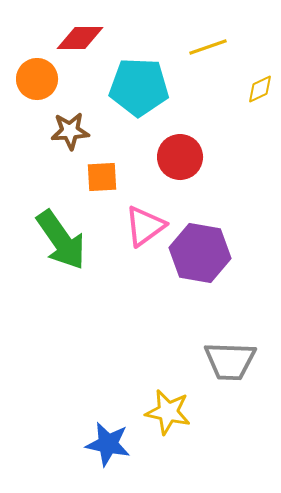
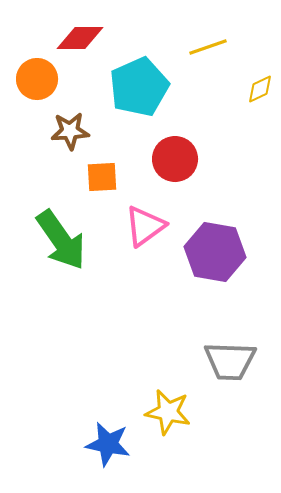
cyan pentagon: rotated 26 degrees counterclockwise
red circle: moved 5 px left, 2 px down
purple hexagon: moved 15 px right, 1 px up
